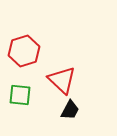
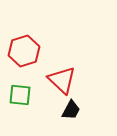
black trapezoid: moved 1 px right
